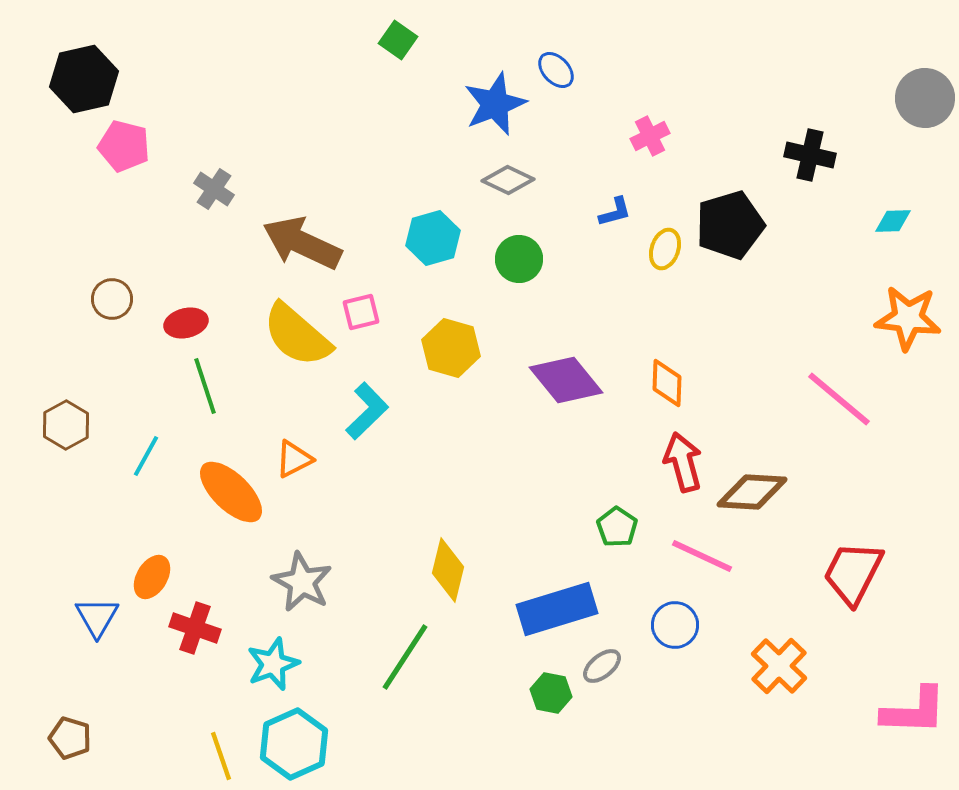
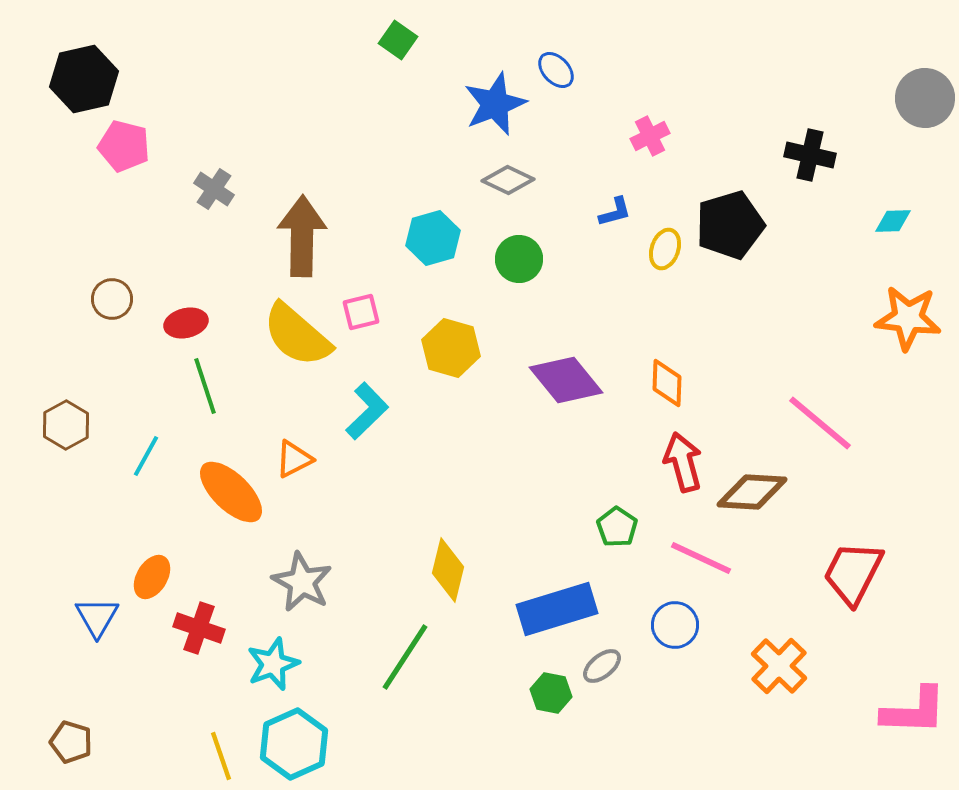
brown arrow at (302, 243): moved 7 px up; rotated 66 degrees clockwise
pink line at (839, 399): moved 19 px left, 24 px down
pink line at (702, 556): moved 1 px left, 2 px down
red cross at (195, 628): moved 4 px right
brown pentagon at (70, 738): moved 1 px right, 4 px down
